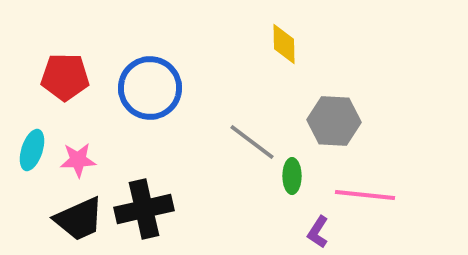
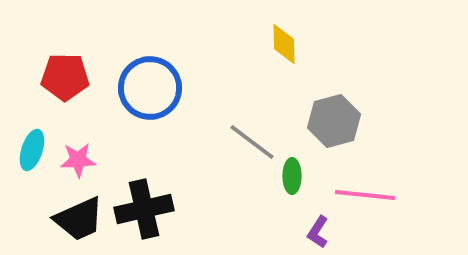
gray hexagon: rotated 18 degrees counterclockwise
